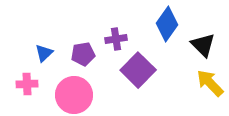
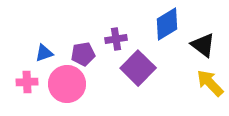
blue diamond: rotated 24 degrees clockwise
black triangle: rotated 8 degrees counterclockwise
blue triangle: rotated 24 degrees clockwise
purple square: moved 2 px up
pink cross: moved 2 px up
pink circle: moved 7 px left, 11 px up
